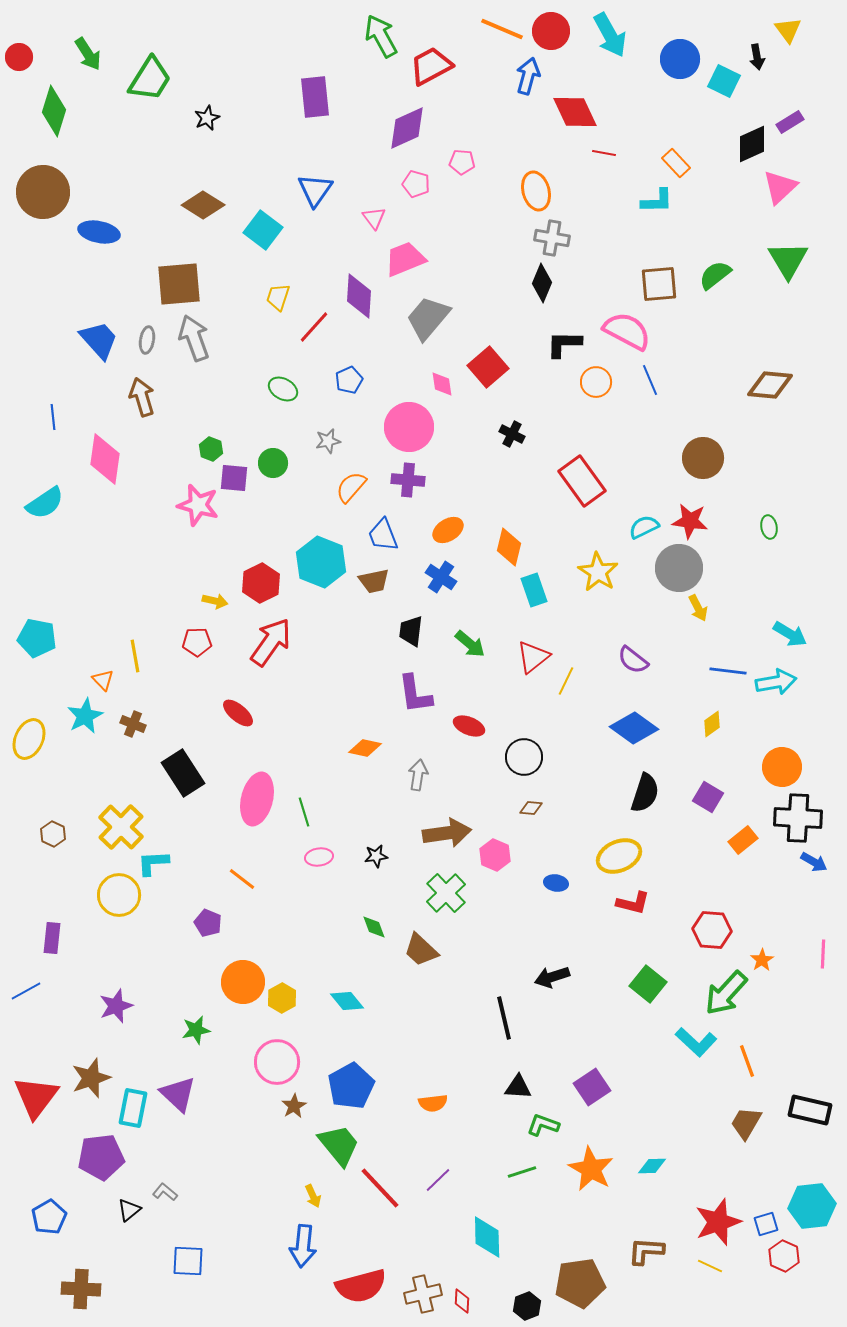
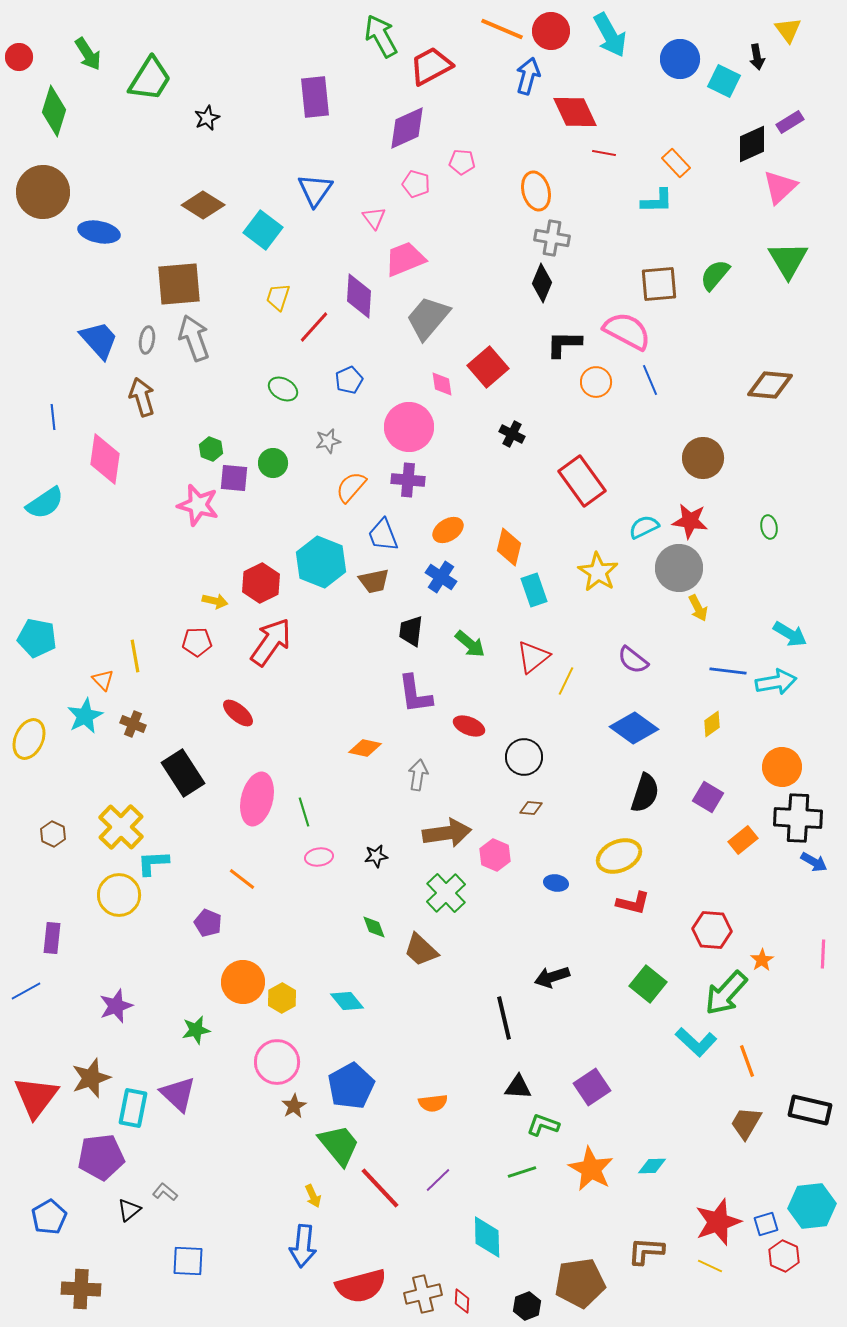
green semicircle at (715, 275): rotated 12 degrees counterclockwise
